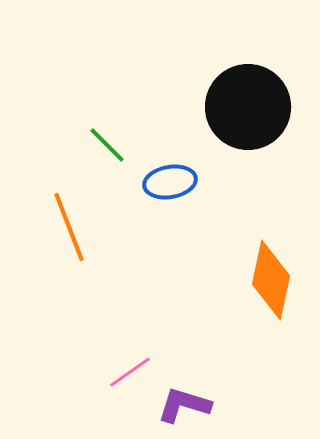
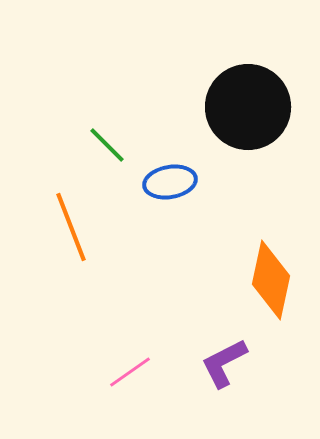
orange line: moved 2 px right
purple L-shape: moved 40 px right, 42 px up; rotated 44 degrees counterclockwise
